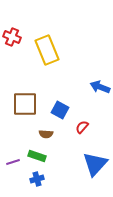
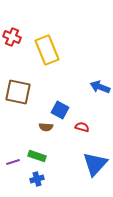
brown square: moved 7 px left, 12 px up; rotated 12 degrees clockwise
red semicircle: rotated 64 degrees clockwise
brown semicircle: moved 7 px up
